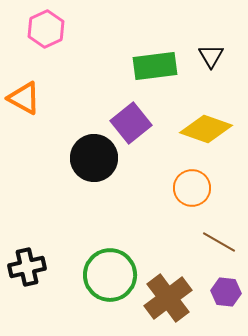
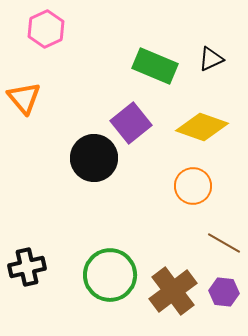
black triangle: moved 3 px down; rotated 36 degrees clockwise
green rectangle: rotated 30 degrees clockwise
orange triangle: rotated 21 degrees clockwise
yellow diamond: moved 4 px left, 2 px up
orange circle: moved 1 px right, 2 px up
brown line: moved 5 px right, 1 px down
purple hexagon: moved 2 px left
brown cross: moved 5 px right, 7 px up
